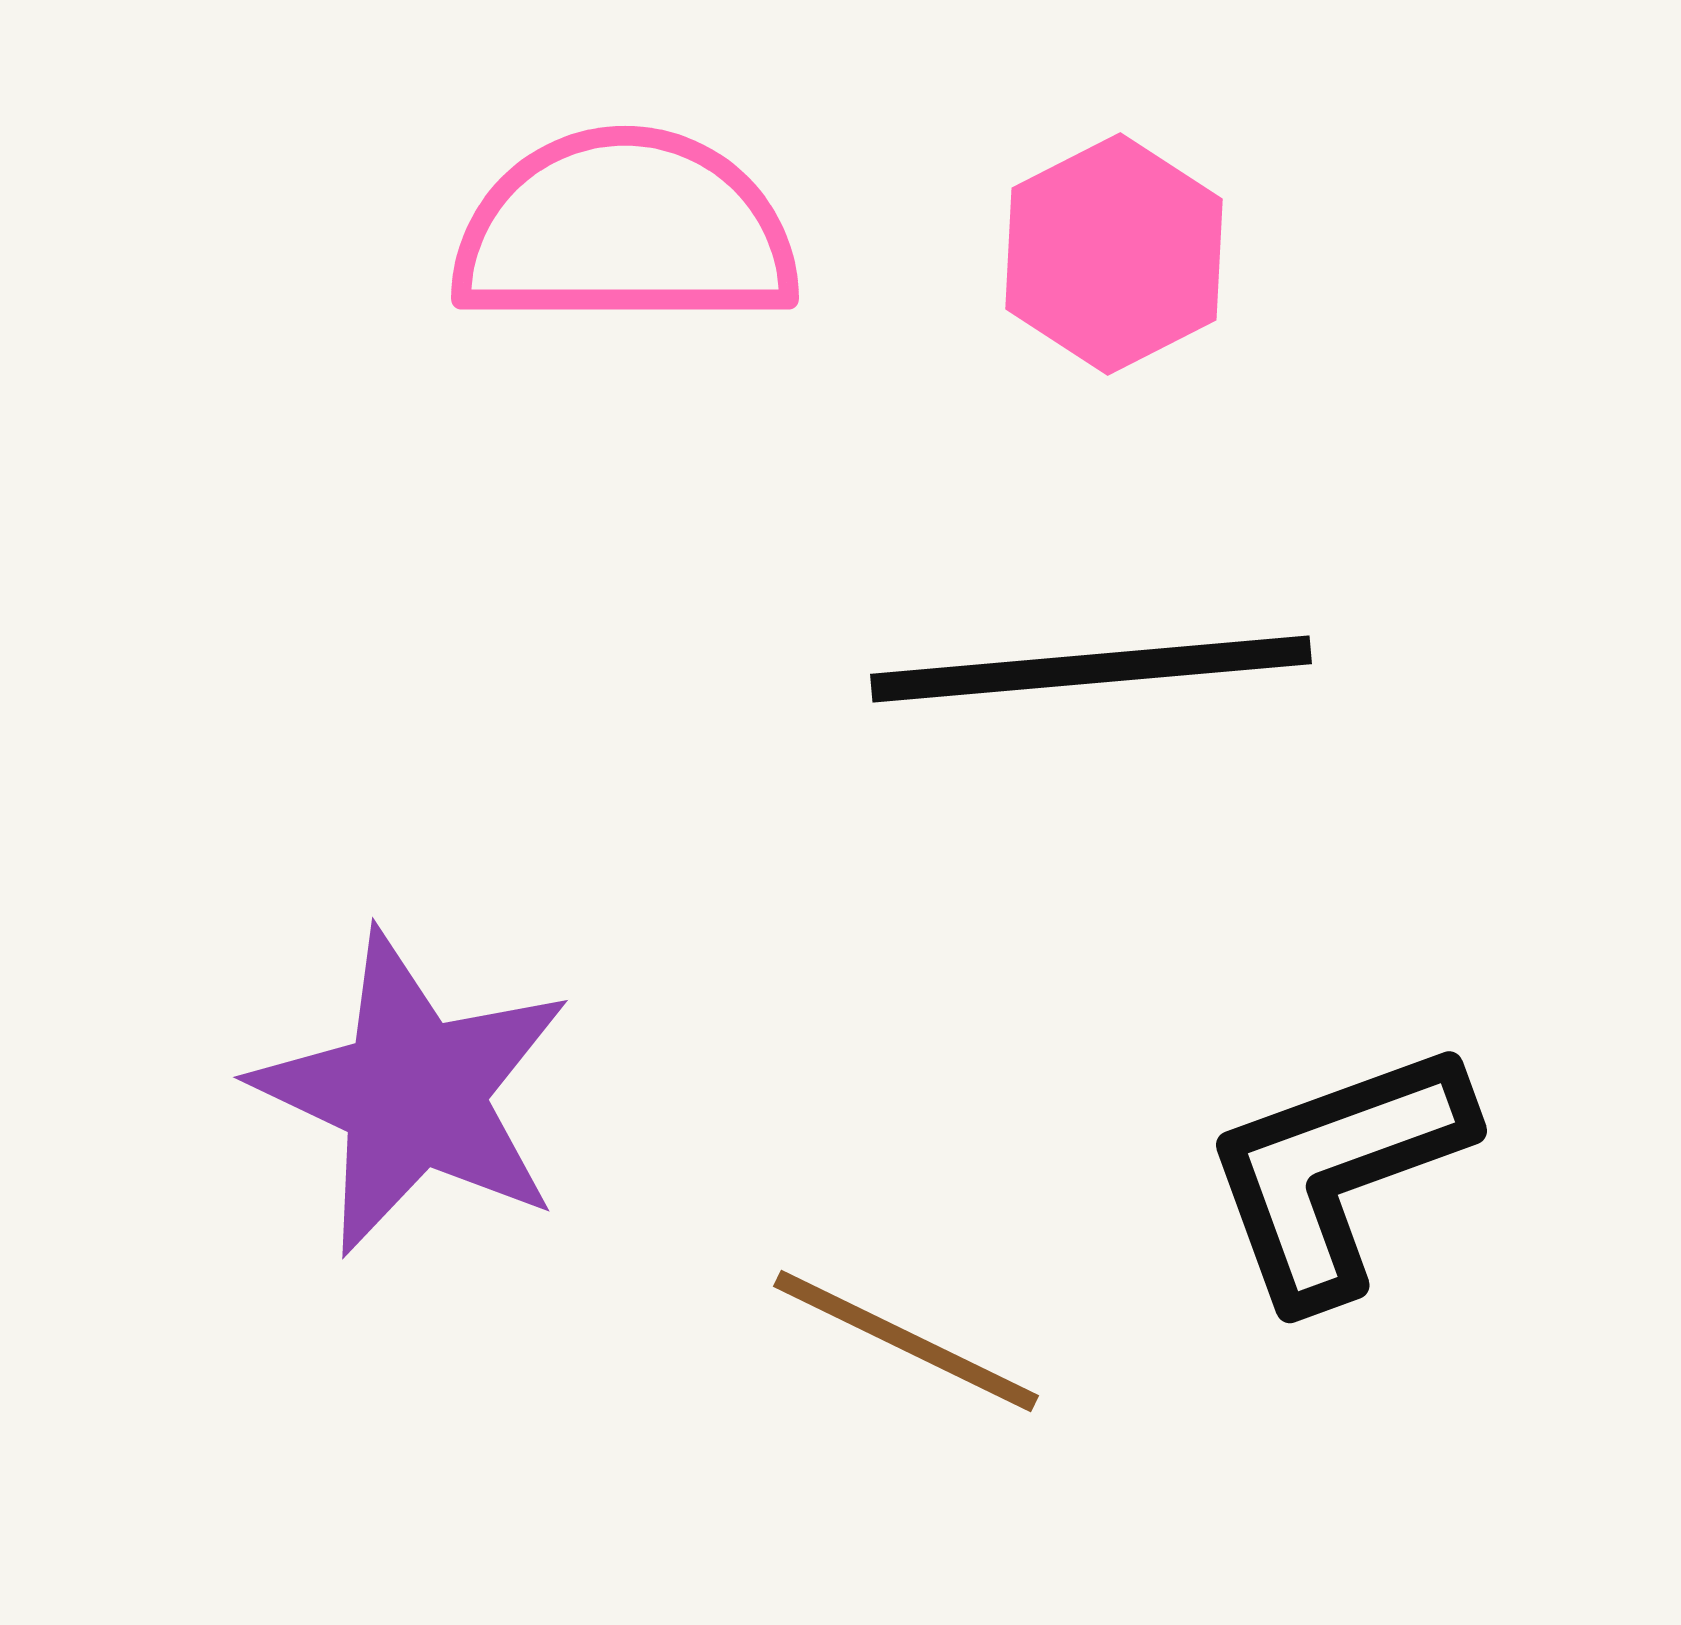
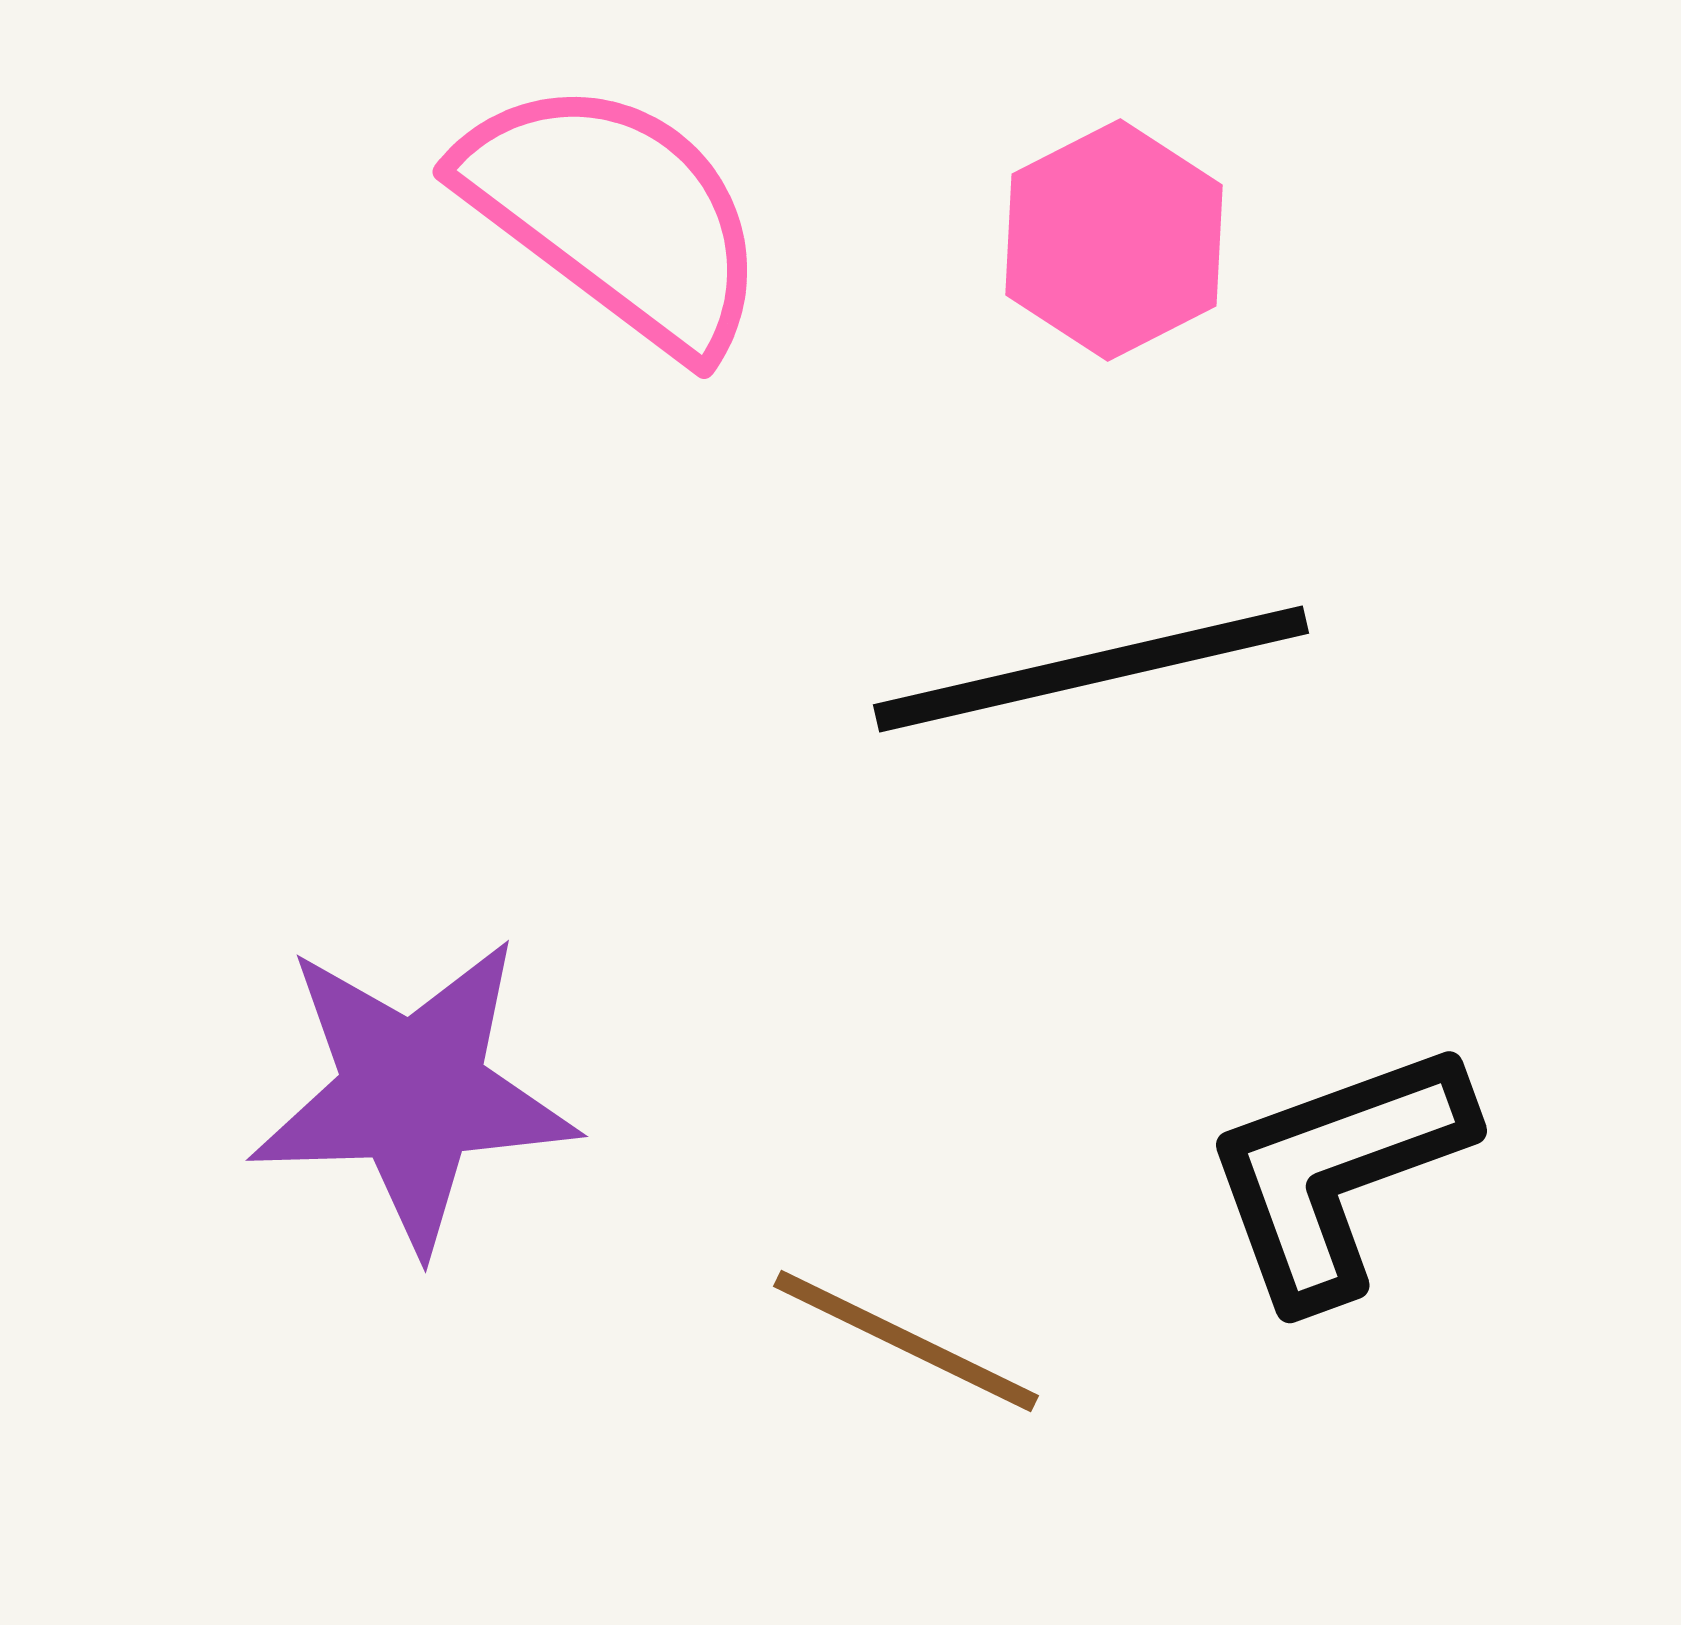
pink semicircle: moved 10 px left, 15 px up; rotated 37 degrees clockwise
pink hexagon: moved 14 px up
black line: rotated 8 degrees counterclockwise
purple star: rotated 27 degrees counterclockwise
